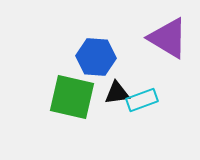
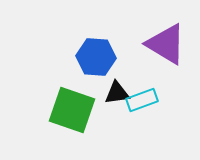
purple triangle: moved 2 px left, 6 px down
green square: moved 13 px down; rotated 6 degrees clockwise
